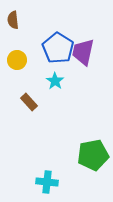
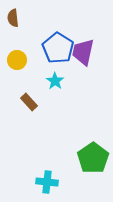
brown semicircle: moved 2 px up
green pentagon: moved 3 px down; rotated 24 degrees counterclockwise
